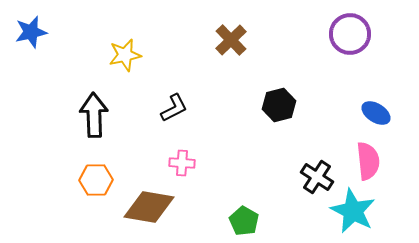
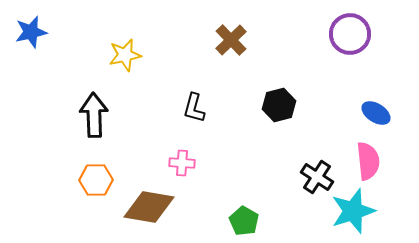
black L-shape: moved 20 px right; rotated 132 degrees clockwise
cyan star: rotated 27 degrees clockwise
